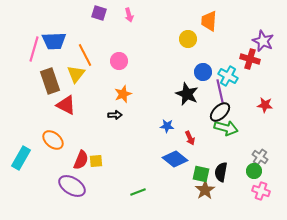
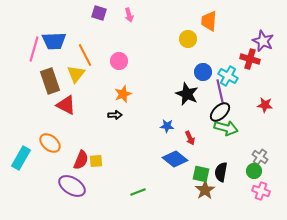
orange ellipse: moved 3 px left, 3 px down
